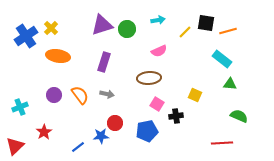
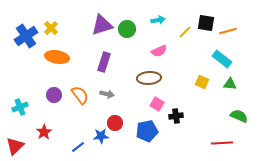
orange ellipse: moved 1 px left, 1 px down
yellow square: moved 7 px right, 13 px up
